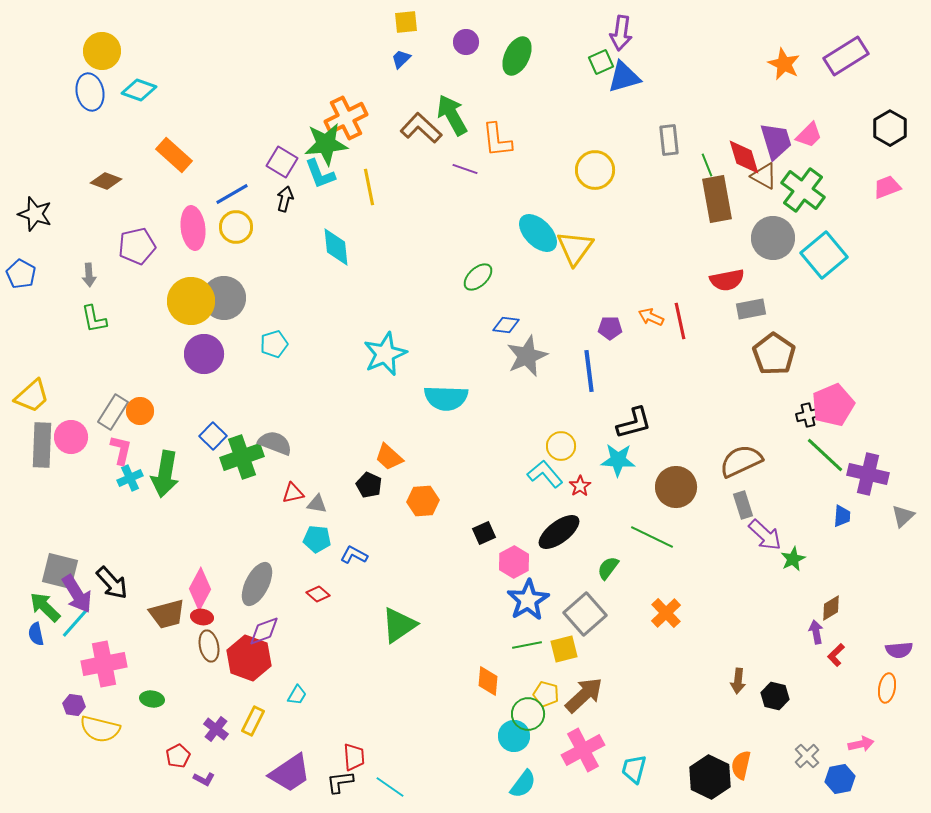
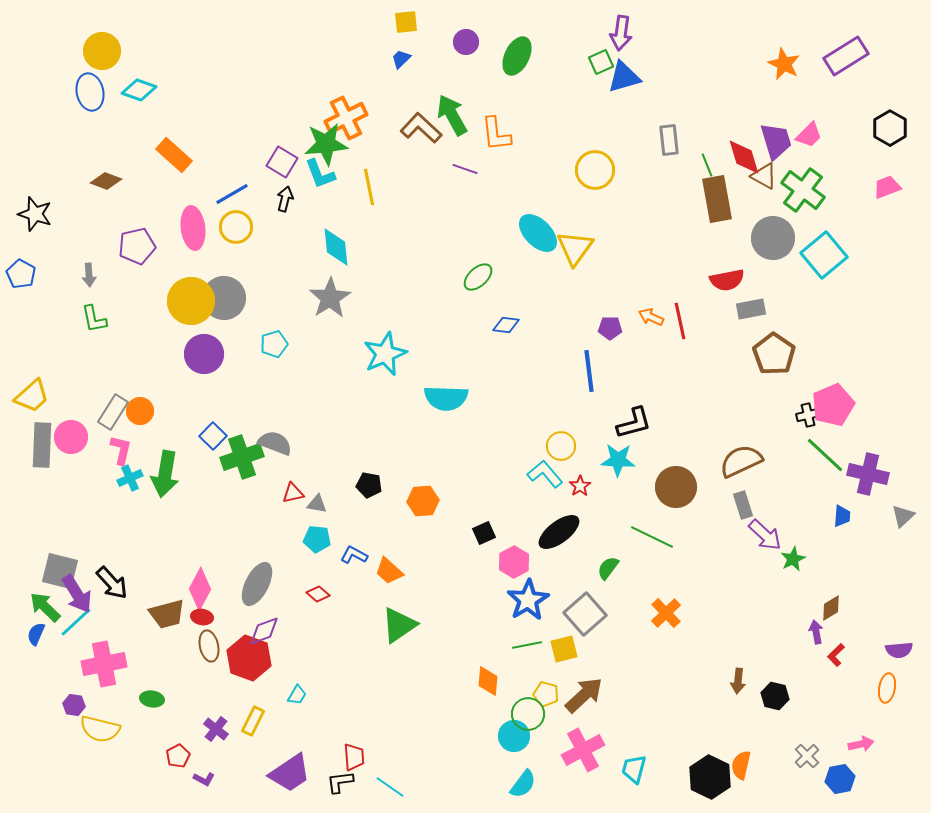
orange L-shape at (497, 140): moved 1 px left, 6 px up
gray star at (527, 356): moved 197 px left, 58 px up; rotated 9 degrees counterclockwise
orange trapezoid at (389, 457): moved 114 px down
black pentagon at (369, 485): rotated 15 degrees counterclockwise
cyan line at (76, 622): rotated 6 degrees clockwise
blue semicircle at (36, 634): rotated 35 degrees clockwise
